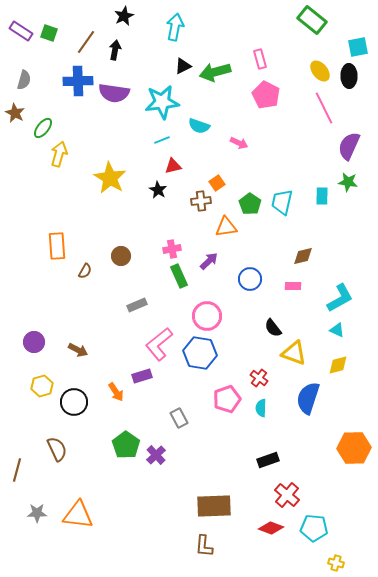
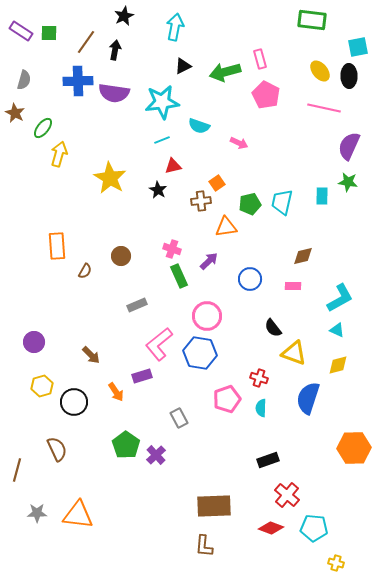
green rectangle at (312, 20): rotated 32 degrees counterclockwise
green square at (49, 33): rotated 18 degrees counterclockwise
green arrow at (215, 72): moved 10 px right
pink line at (324, 108): rotated 52 degrees counterclockwise
green pentagon at (250, 204): rotated 25 degrees clockwise
pink cross at (172, 249): rotated 30 degrees clockwise
brown arrow at (78, 350): moved 13 px right, 5 px down; rotated 18 degrees clockwise
red cross at (259, 378): rotated 18 degrees counterclockwise
